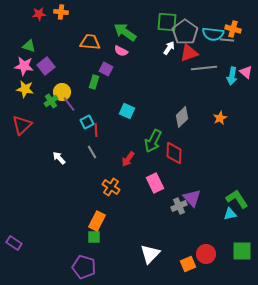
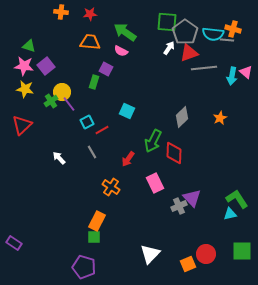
red star at (39, 14): moved 51 px right
red line at (96, 130): moved 6 px right; rotated 64 degrees clockwise
